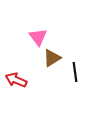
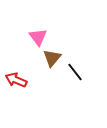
brown triangle: rotated 18 degrees counterclockwise
black line: rotated 30 degrees counterclockwise
